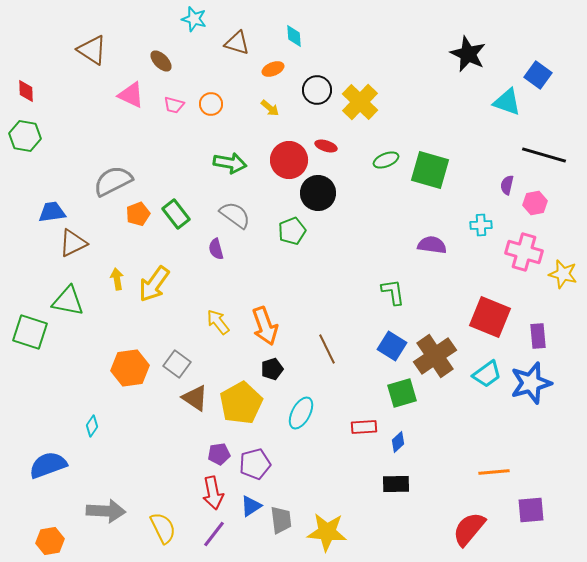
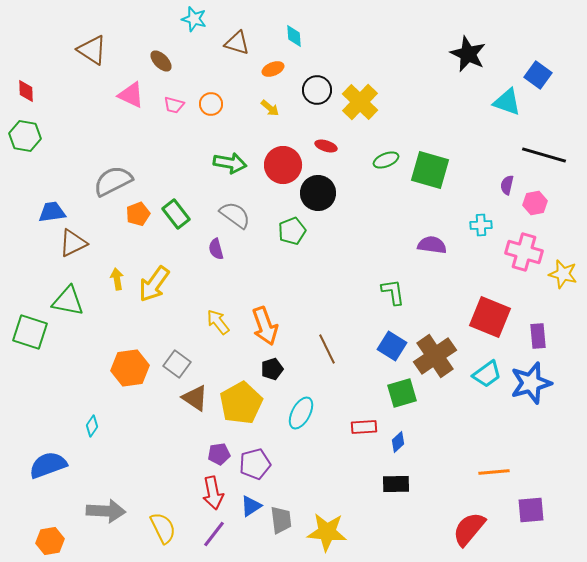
red circle at (289, 160): moved 6 px left, 5 px down
